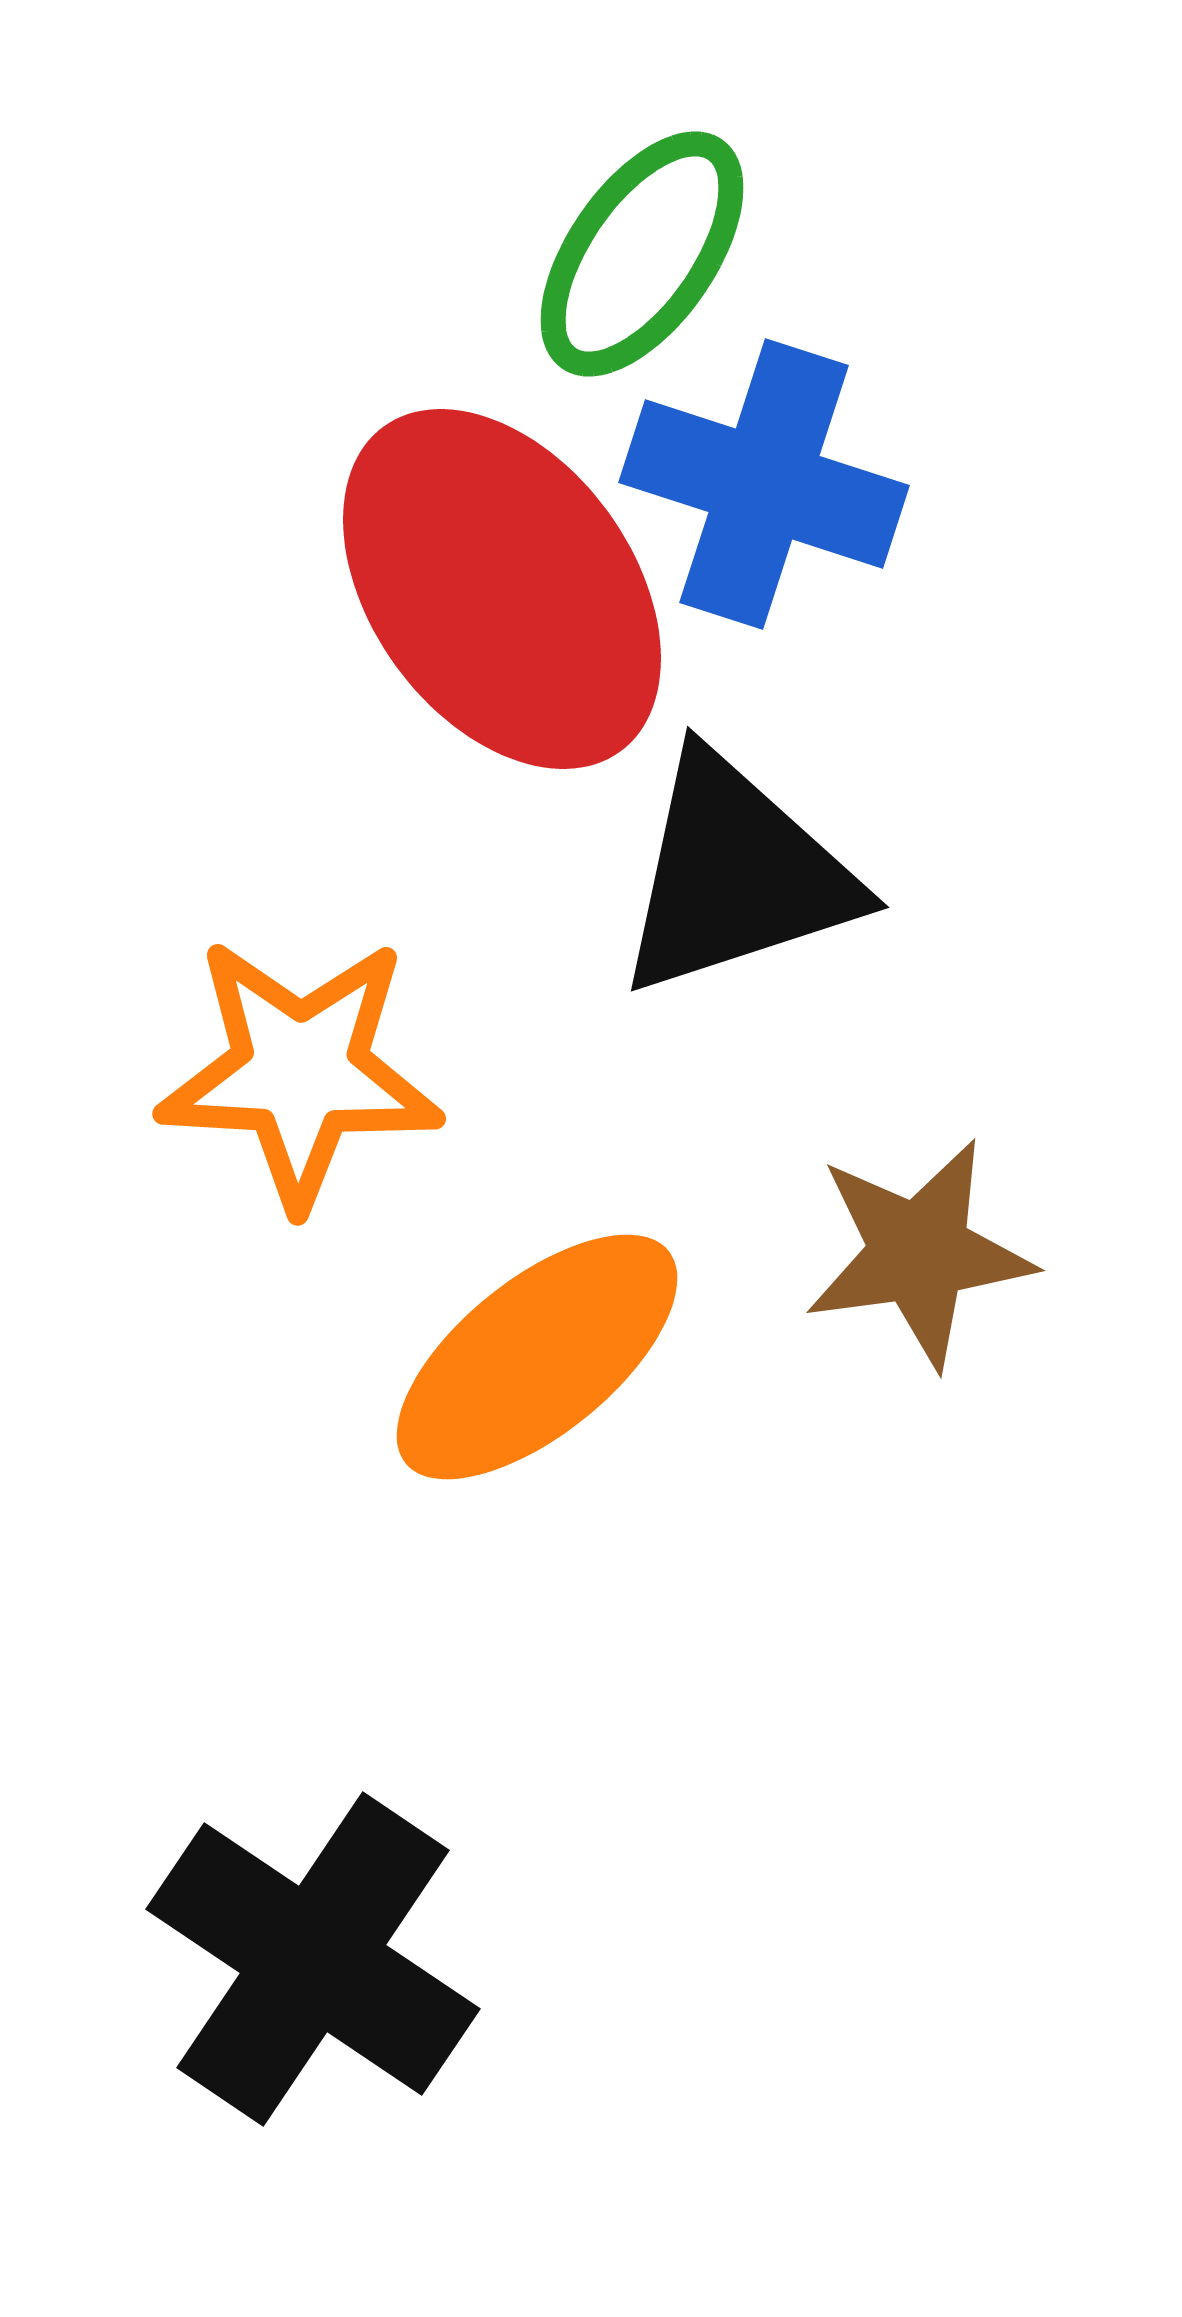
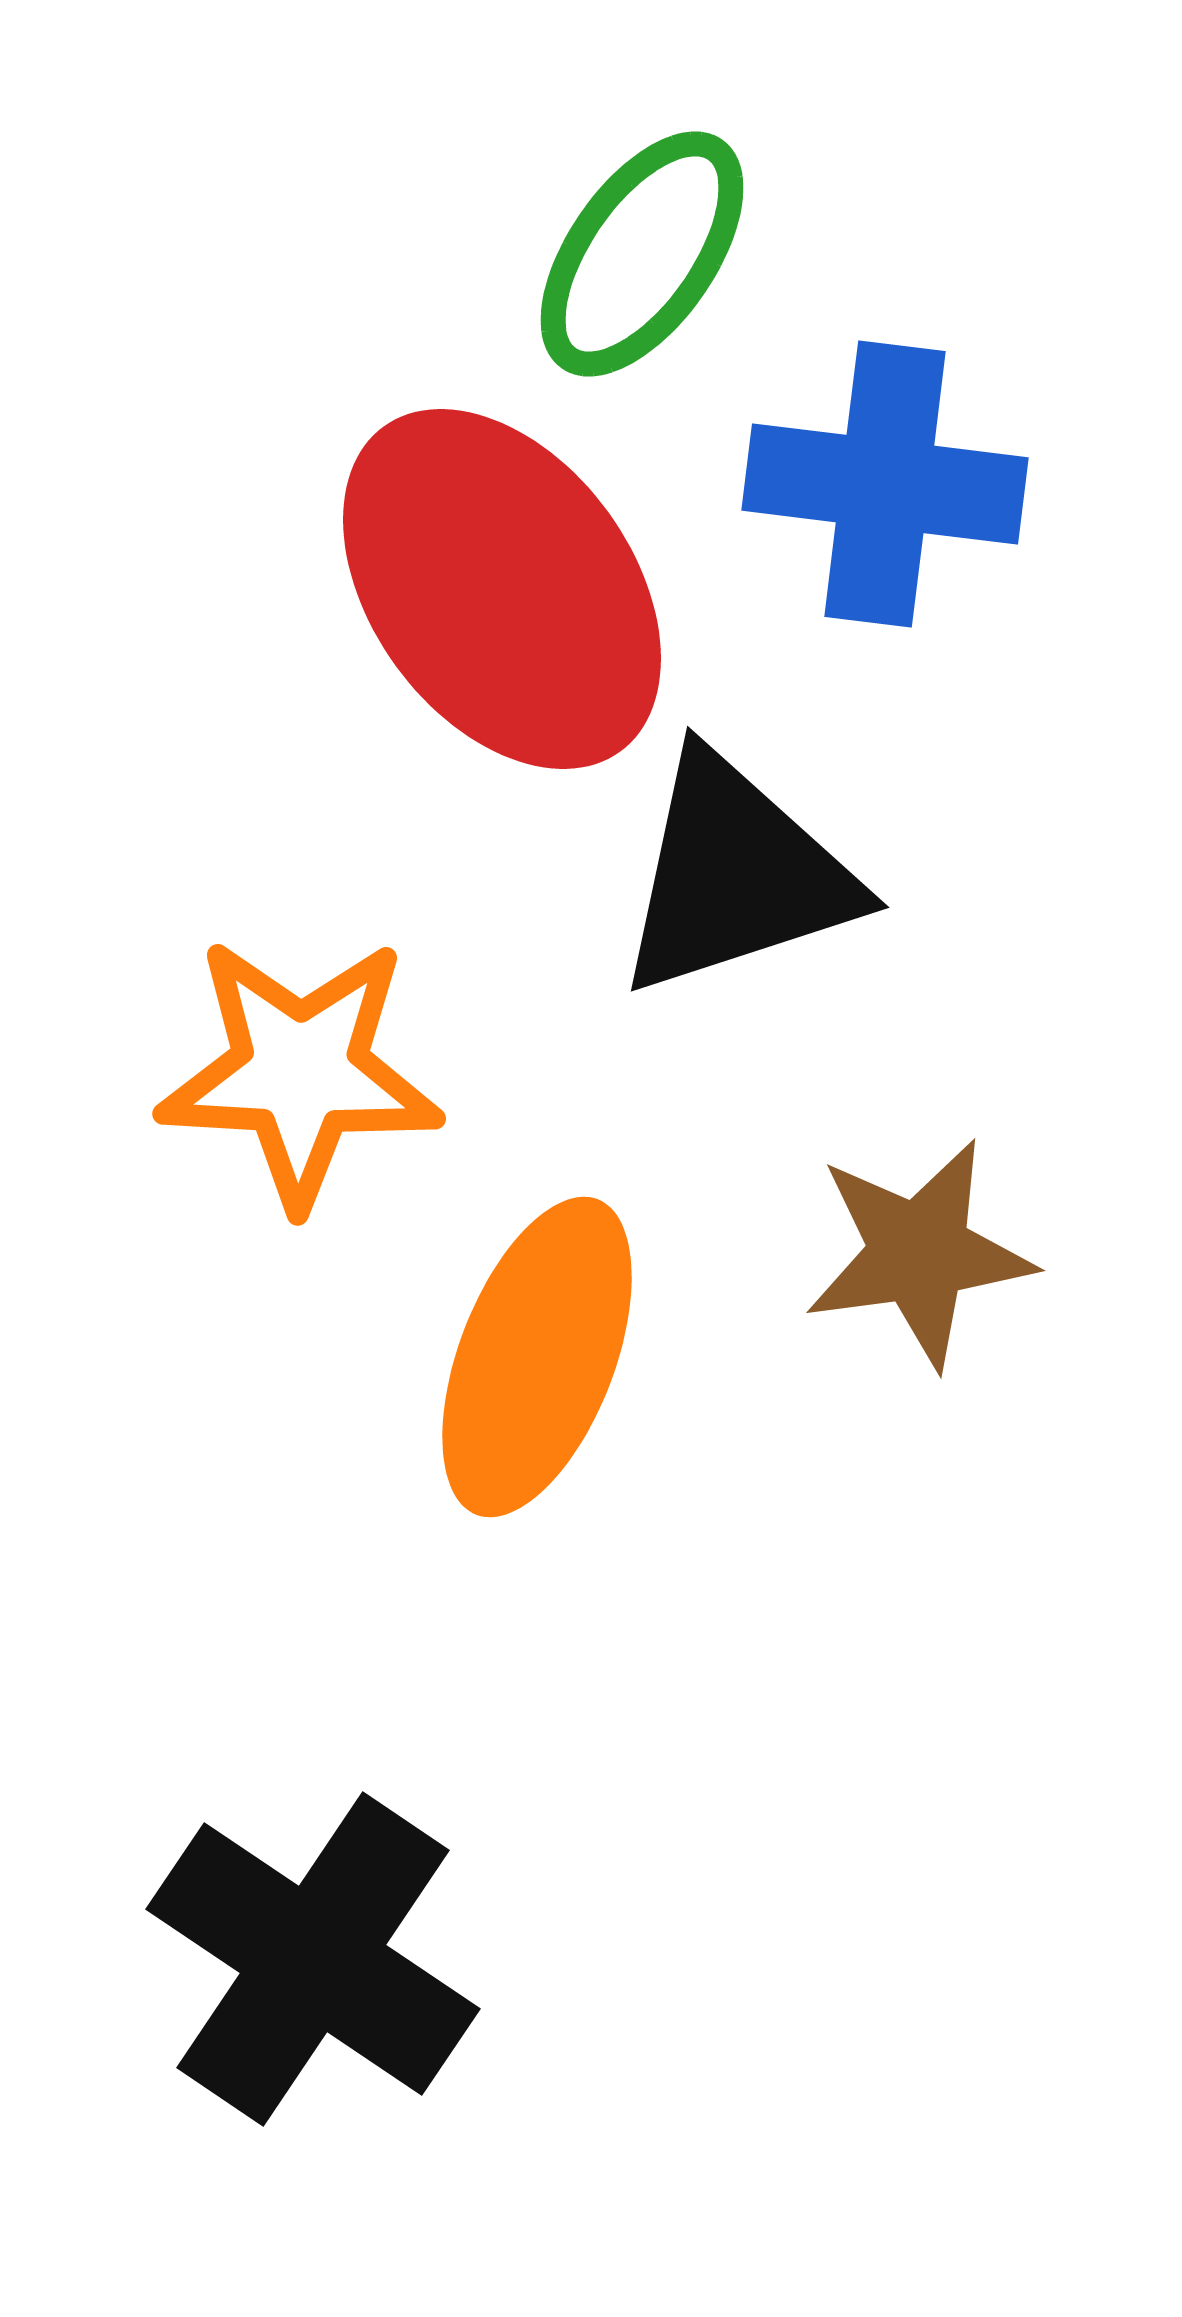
blue cross: moved 121 px right; rotated 11 degrees counterclockwise
orange ellipse: rotated 30 degrees counterclockwise
